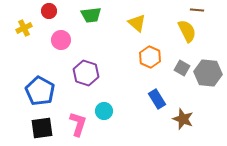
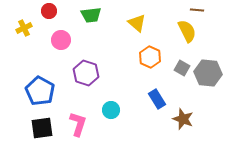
cyan circle: moved 7 px right, 1 px up
